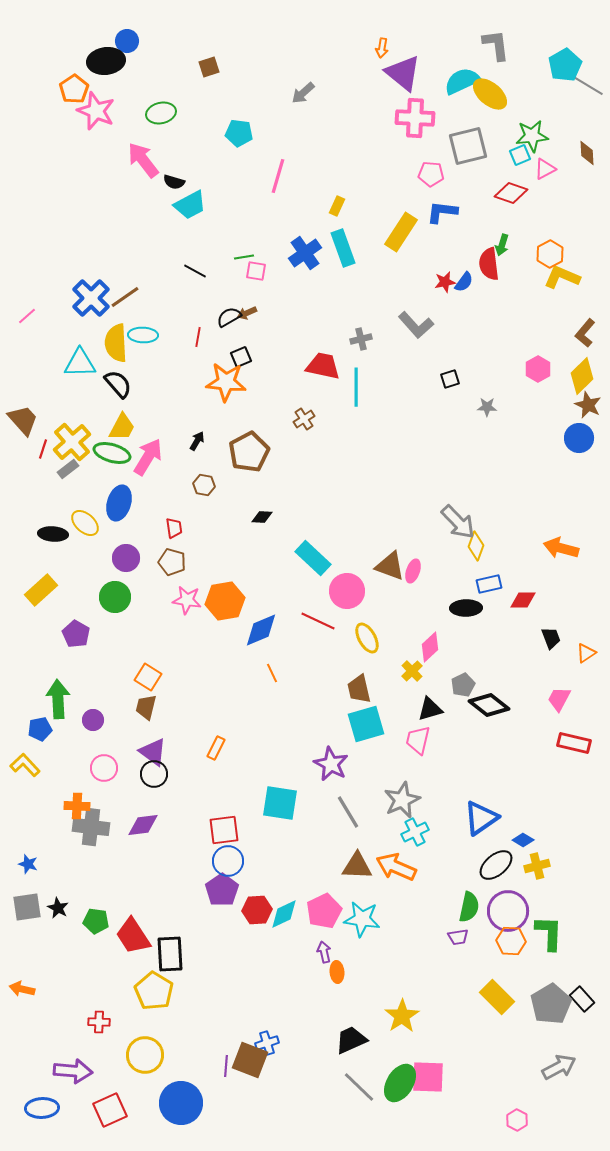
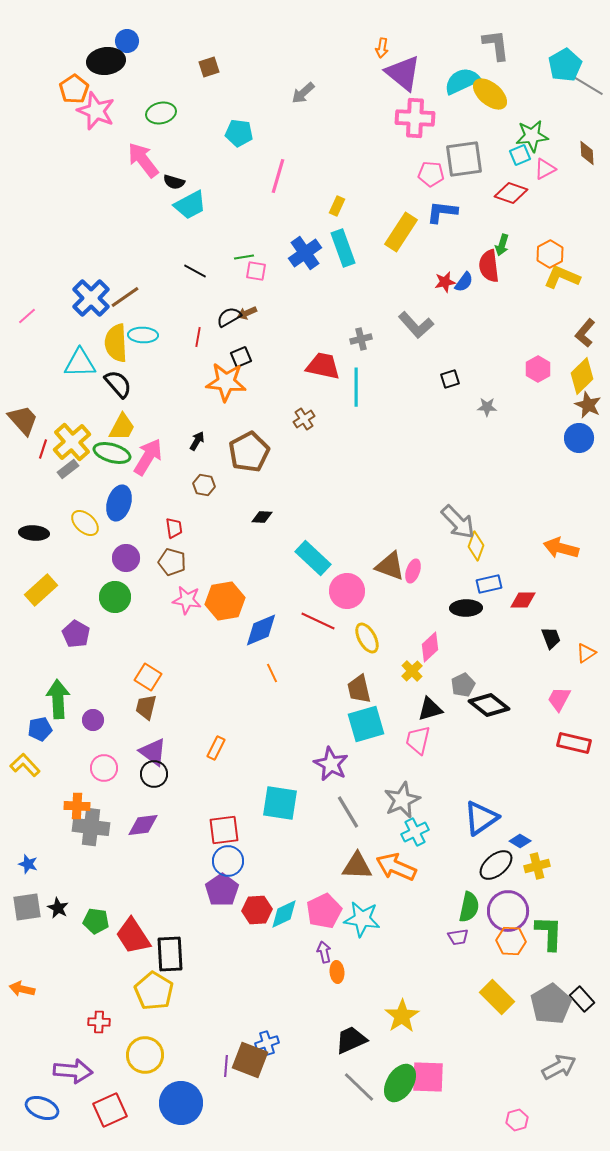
gray square at (468, 146): moved 4 px left, 13 px down; rotated 6 degrees clockwise
red semicircle at (489, 264): moved 2 px down
black ellipse at (53, 534): moved 19 px left, 1 px up
blue diamond at (523, 840): moved 3 px left, 1 px down
blue ellipse at (42, 1108): rotated 24 degrees clockwise
pink hexagon at (517, 1120): rotated 15 degrees clockwise
